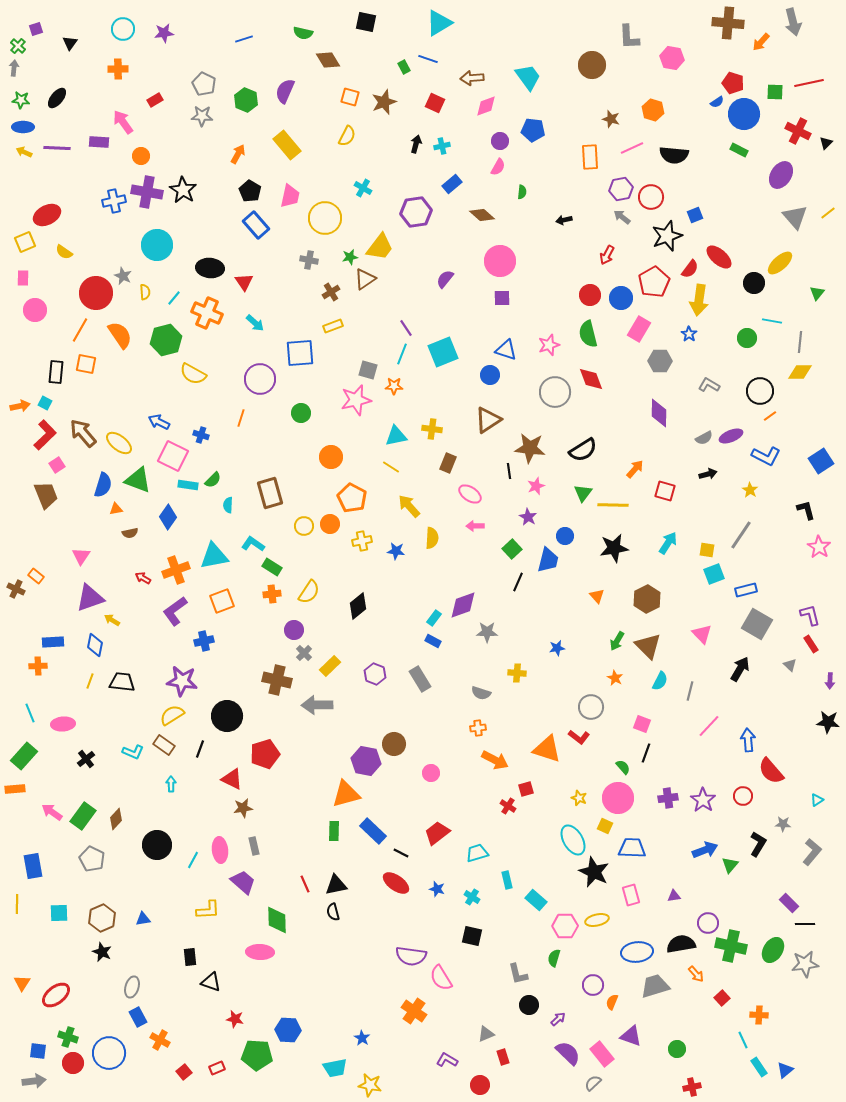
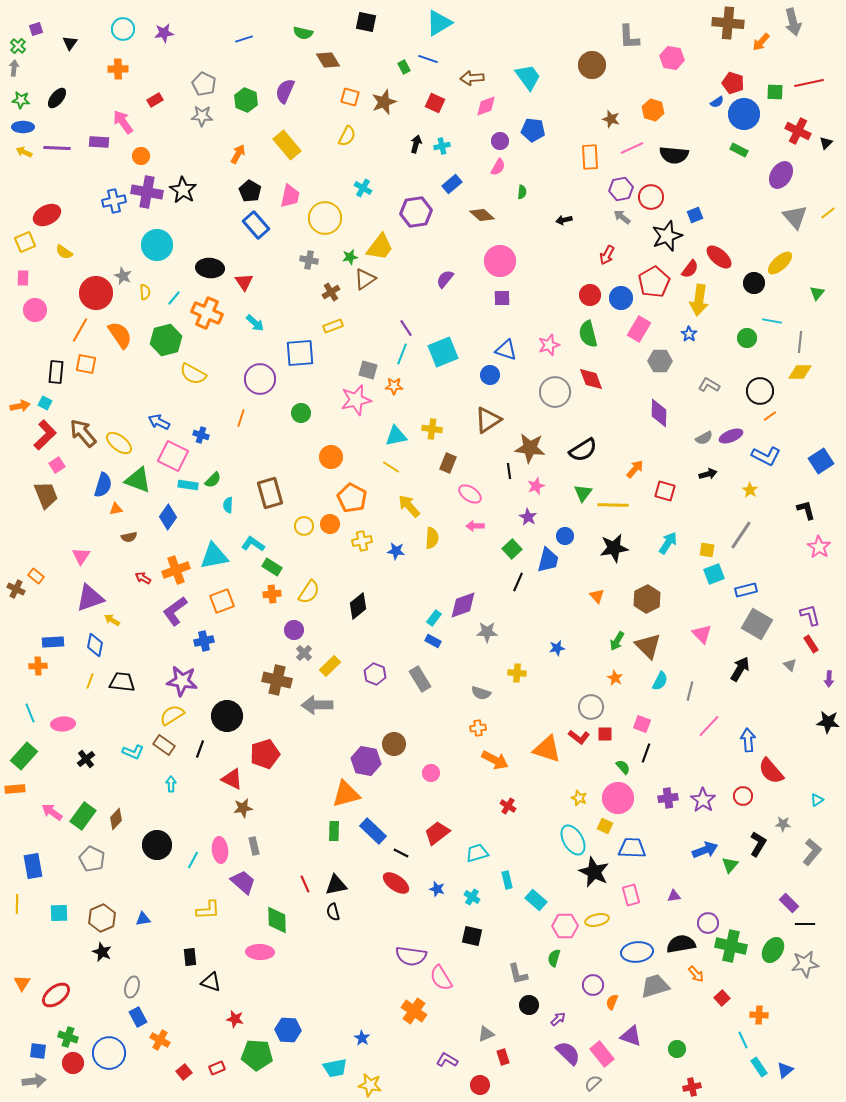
brown semicircle at (130, 533): moved 1 px left, 4 px down
purple arrow at (830, 681): moved 1 px left, 2 px up
red square at (526, 789): moved 79 px right, 55 px up; rotated 14 degrees clockwise
